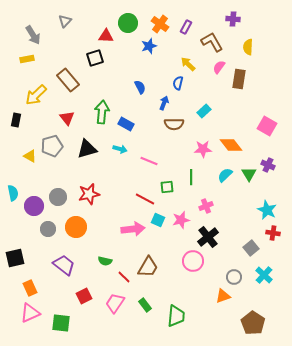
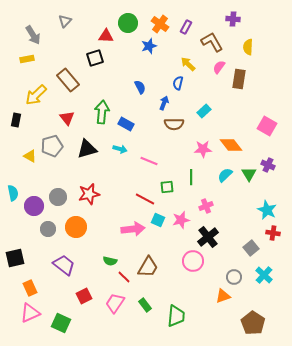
green semicircle at (105, 261): moved 5 px right
green square at (61, 323): rotated 18 degrees clockwise
